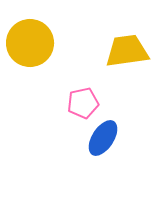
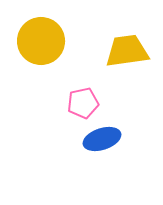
yellow circle: moved 11 px right, 2 px up
blue ellipse: moved 1 px left, 1 px down; rotated 39 degrees clockwise
